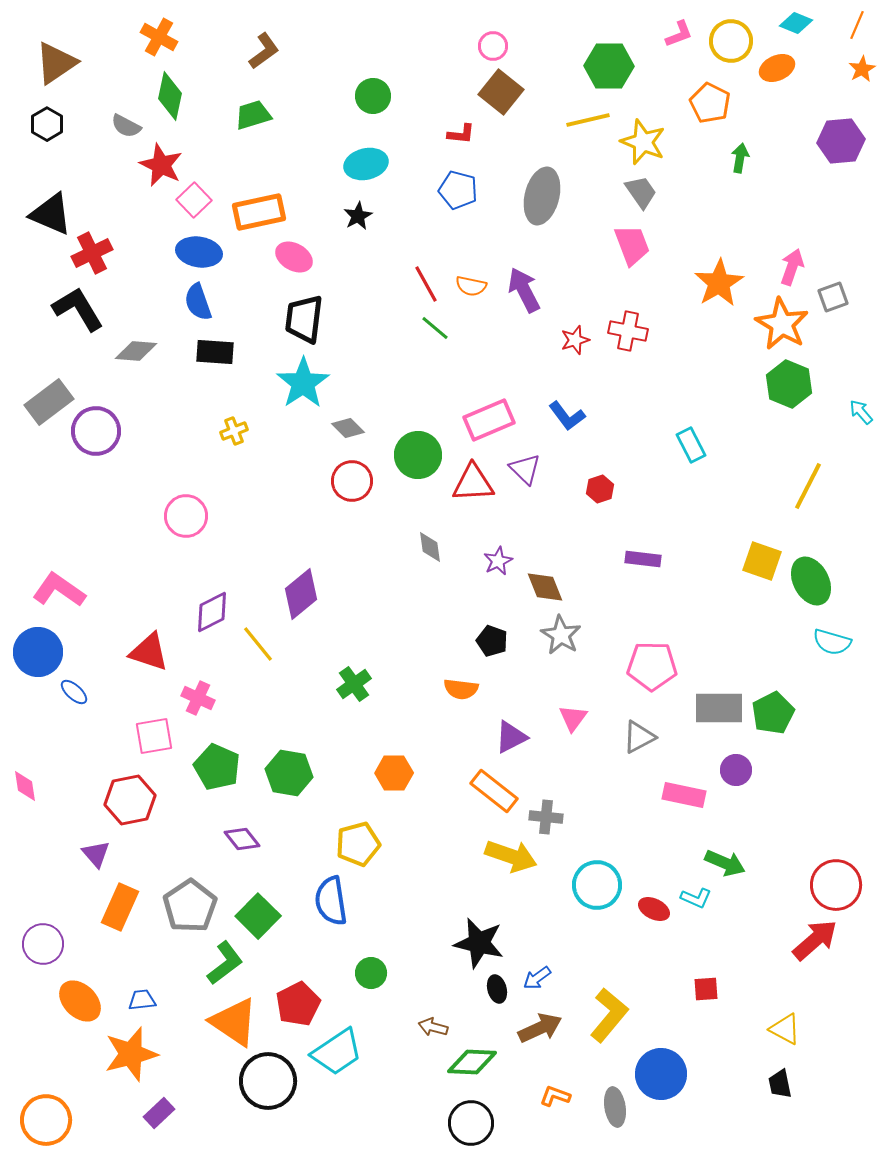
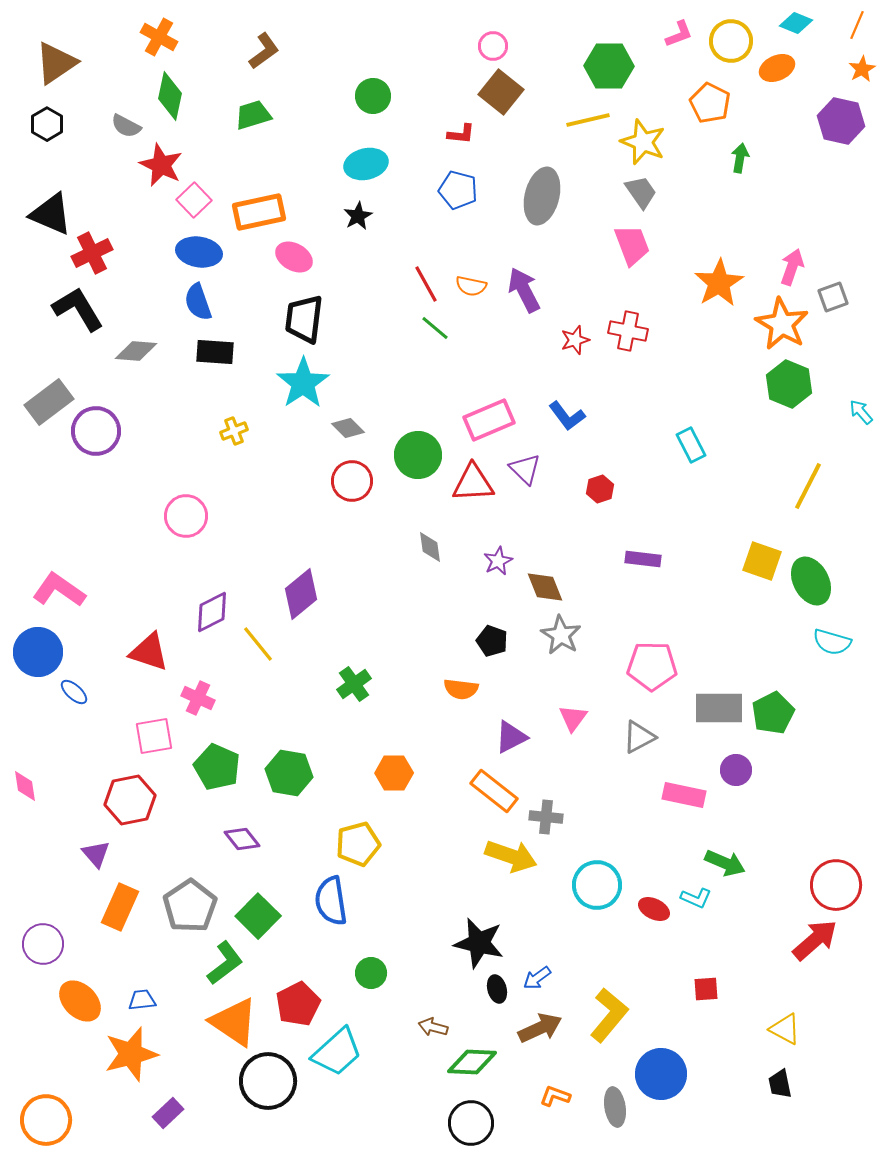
purple hexagon at (841, 141): moved 20 px up; rotated 18 degrees clockwise
cyan trapezoid at (337, 1052): rotated 8 degrees counterclockwise
purple rectangle at (159, 1113): moved 9 px right
